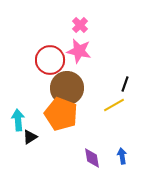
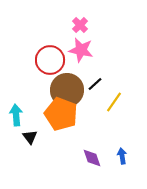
pink star: moved 2 px right, 1 px up
black line: moved 30 px left; rotated 28 degrees clockwise
brown circle: moved 2 px down
yellow line: moved 3 px up; rotated 25 degrees counterclockwise
cyan arrow: moved 2 px left, 5 px up
black triangle: rotated 35 degrees counterclockwise
purple diamond: rotated 10 degrees counterclockwise
